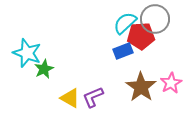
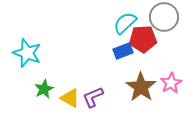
gray circle: moved 9 px right, 2 px up
red pentagon: moved 2 px right, 3 px down
green star: moved 20 px down
